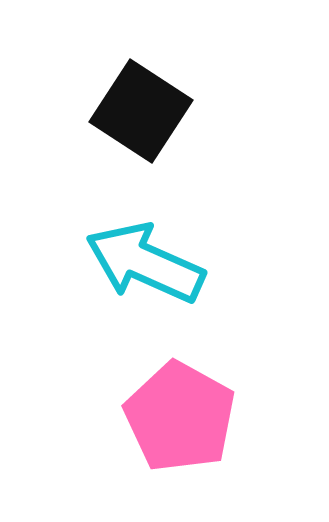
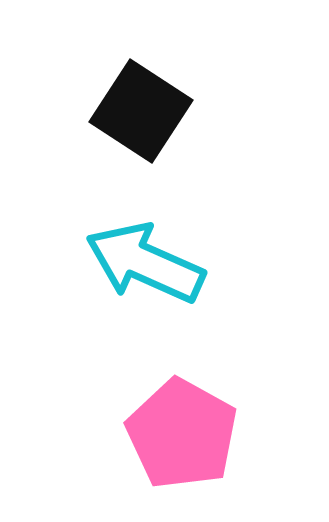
pink pentagon: moved 2 px right, 17 px down
